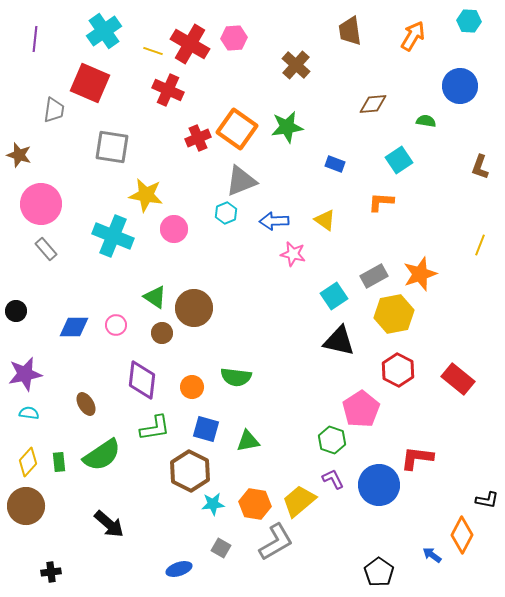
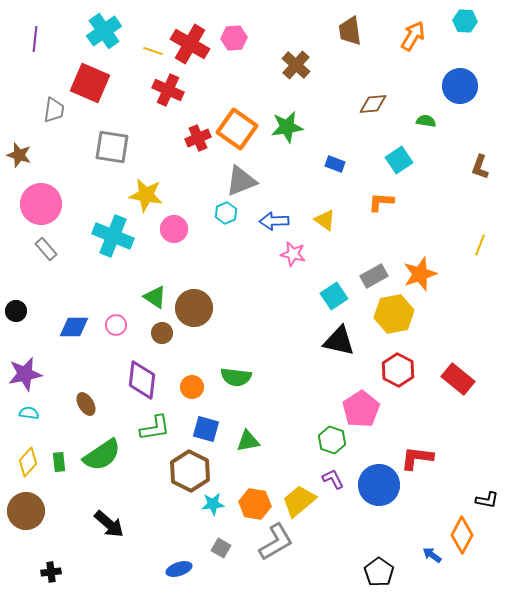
cyan hexagon at (469, 21): moved 4 px left
brown circle at (26, 506): moved 5 px down
